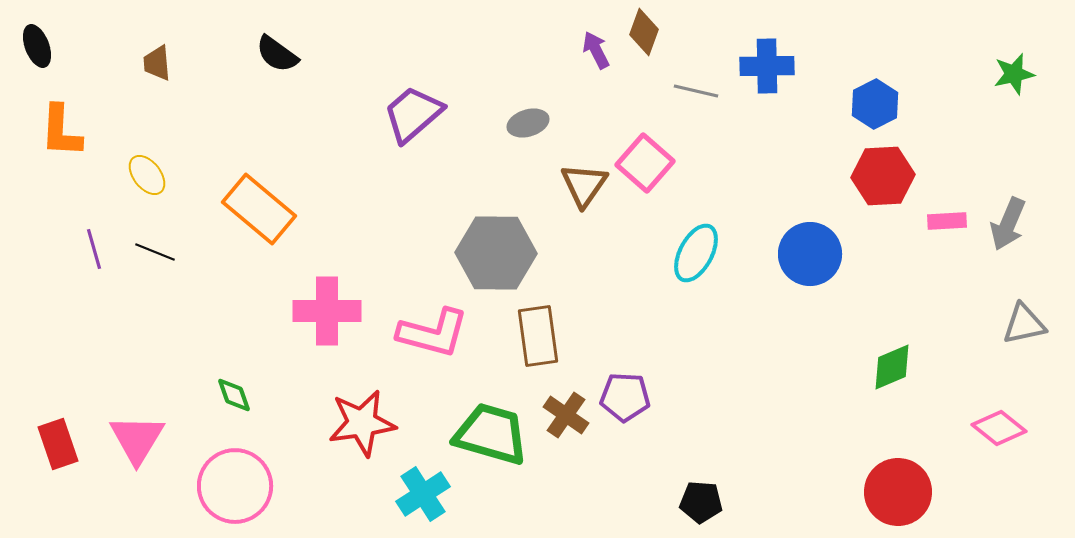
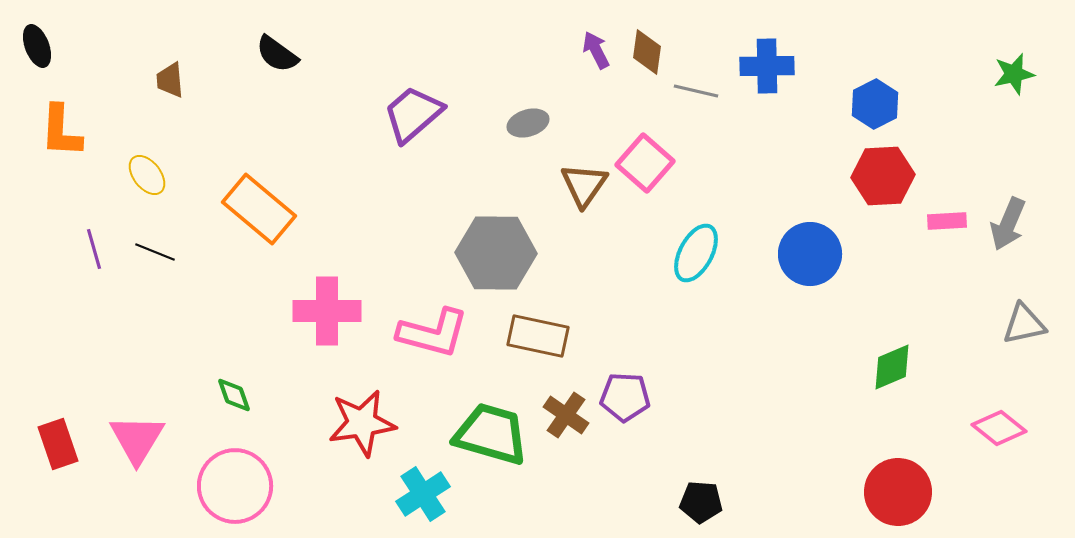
brown diamond at (644, 32): moved 3 px right, 20 px down; rotated 12 degrees counterclockwise
brown trapezoid at (157, 63): moved 13 px right, 17 px down
brown rectangle at (538, 336): rotated 70 degrees counterclockwise
